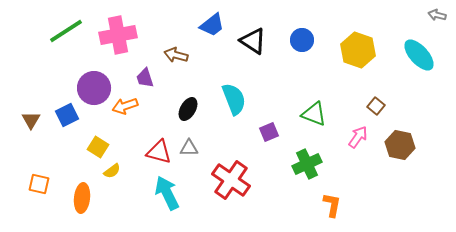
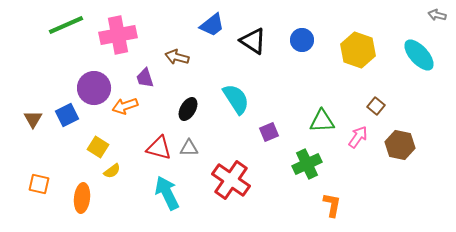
green line: moved 6 px up; rotated 9 degrees clockwise
brown arrow: moved 1 px right, 2 px down
cyan semicircle: moved 2 px right; rotated 12 degrees counterclockwise
green triangle: moved 8 px right, 7 px down; rotated 24 degrees counterclockwise
brown triangle: moved 2 px right, 1 px up
red triangle: moved 4 px up
